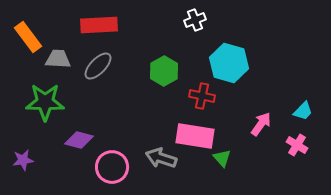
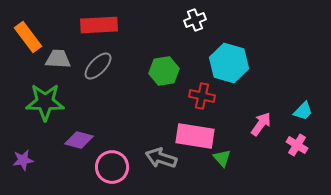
green hexagon: rotated 20 degrees clockwise
